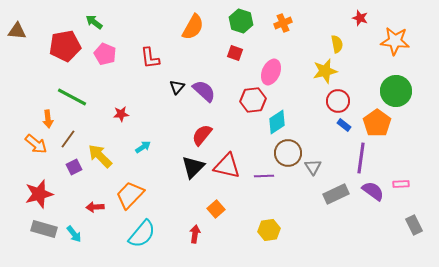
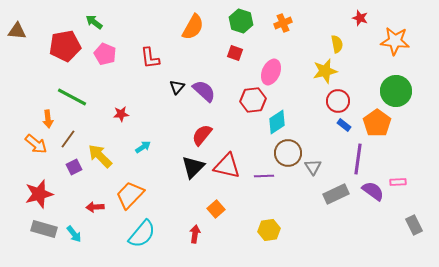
purple line at (361, 158): moved 3 px left, 1 px down
pink rectangle at (401, 184): moved 3 px left, 2 px up
